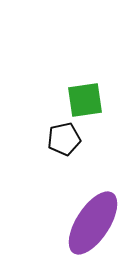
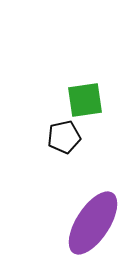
black pentagon: moved 2 px up
